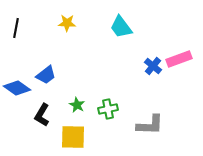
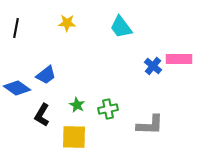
pink rectangle: rotated 20 degrees clockwise
yellow square: moved 1 px right
